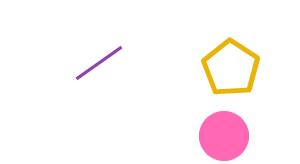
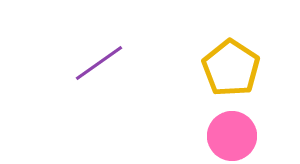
pink circle: moved 8 px right
